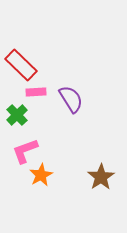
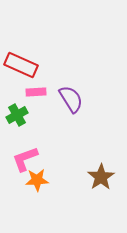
red rectangle: rotated 20 degrees counterclockwise
green cross: rotated 15 degrees clockwise
pink L-shape: moved 8 px down
orange star: moved 4 px left, 5 px down; rotated 25 degrees clockwise
